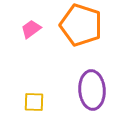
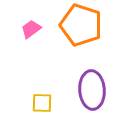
yellow square: moved 8 px right, 1 px down
